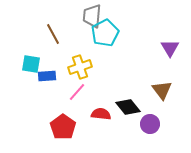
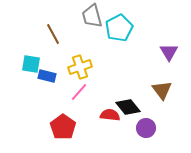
gray trapezoid: rotated 20 degrees counterclockwise
cyan pentagon: moved 14 px right, 5 px up
purple triangle: moved 1 px left, 4 px down
blue rectangle: rotated 18 degrees clockwise
pink line: moved 2 px right
red semicircle: moved 9 px right, 1 px down
purple circle: moved 4 px left, 4 px down
